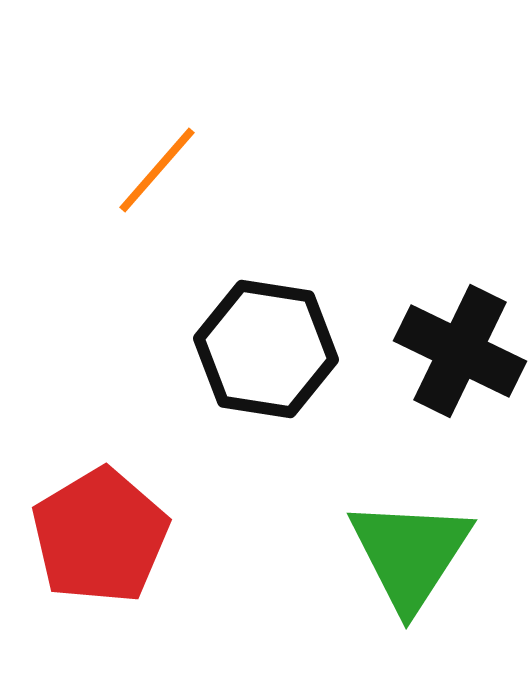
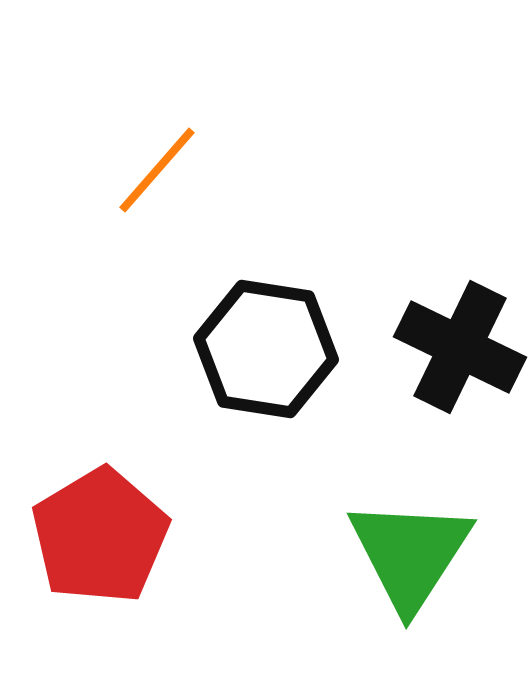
black cross: moved 4 px up
